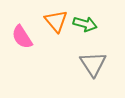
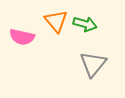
pink semicircle: rotated 45 degrees counterclockwise
gray triangle: rotated 12 degrees clockwise
